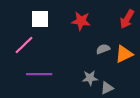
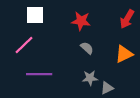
white square: moved 5 px left, 4 px up
gray semicircle: moved 16 px left, 1 px up; rotated 64 degrees clockwise
